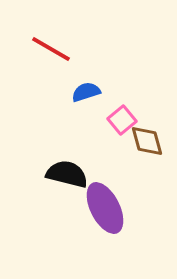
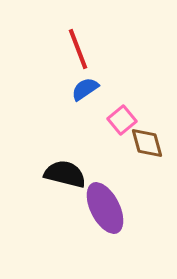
red line: moved 27 px right; rotated 39 degrees clockwise
blue semicircle: moved 1 px left, 3 px up; rotated 16 degrees counterclockwise
brown diamond: moved 2 px down
black semicircle: moved 2 px left
